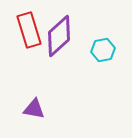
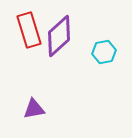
cyan hexagon: moved 1 px right, 2 px down
purple triangle: rotated 20 degrees counterclockwise
